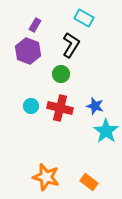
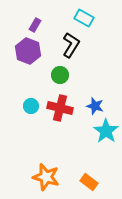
green circle: moved 1 px left, 1 px down
